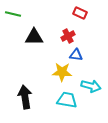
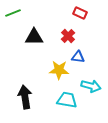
green line: moved 1 px up; rotated 35 degrees counterclockwise
red cross: rotated 16 degrees counterclockwise
blue triangle: moved 2 px right, 2 px down
yellow star: moved 3 px left, 2 px up
